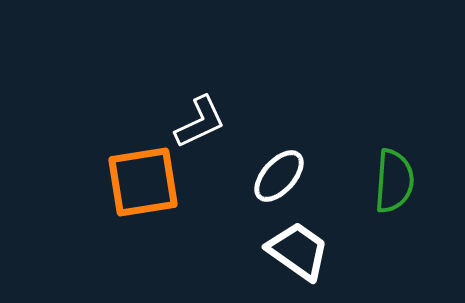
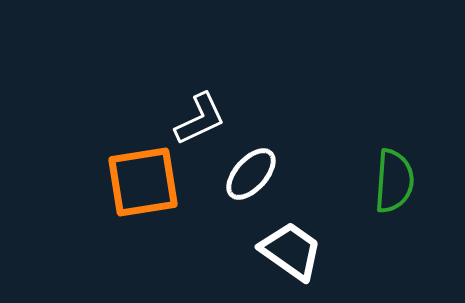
white L-shape: moved 3 px up
white ellipse: moved 28 px left, 2 px up
white trapezoid: moved 7 px left
